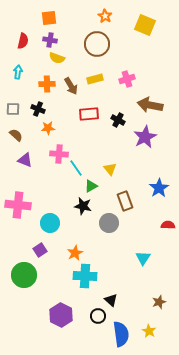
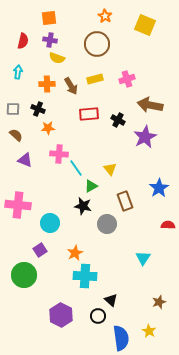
gray circle at (109, 223): moved 2 px left, 1 px down
blue semicircle at (121, 334): moved 4 px down
